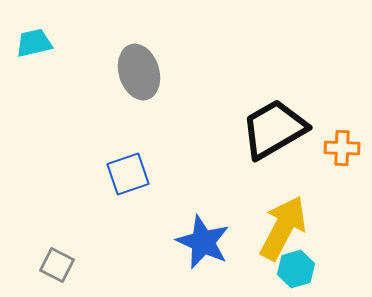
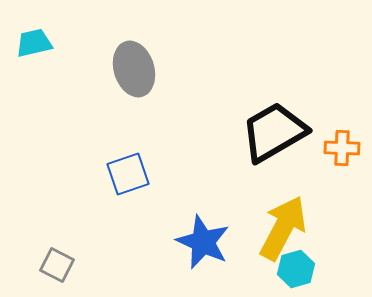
gray ellipse: moved 5 px left, 3 px up
black trapezoid: moved 3 px down
